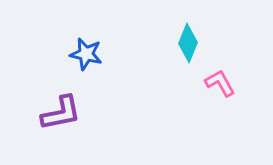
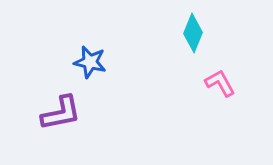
cyan diamond: moved 5 px right, 10 px up
blue star: moved 4 px right, 8 px down
